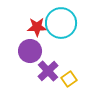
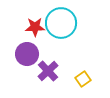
red star: moved 2 px left
purple circle: moved 3 px left, 3 px down
yellow square: moved 14 px right
